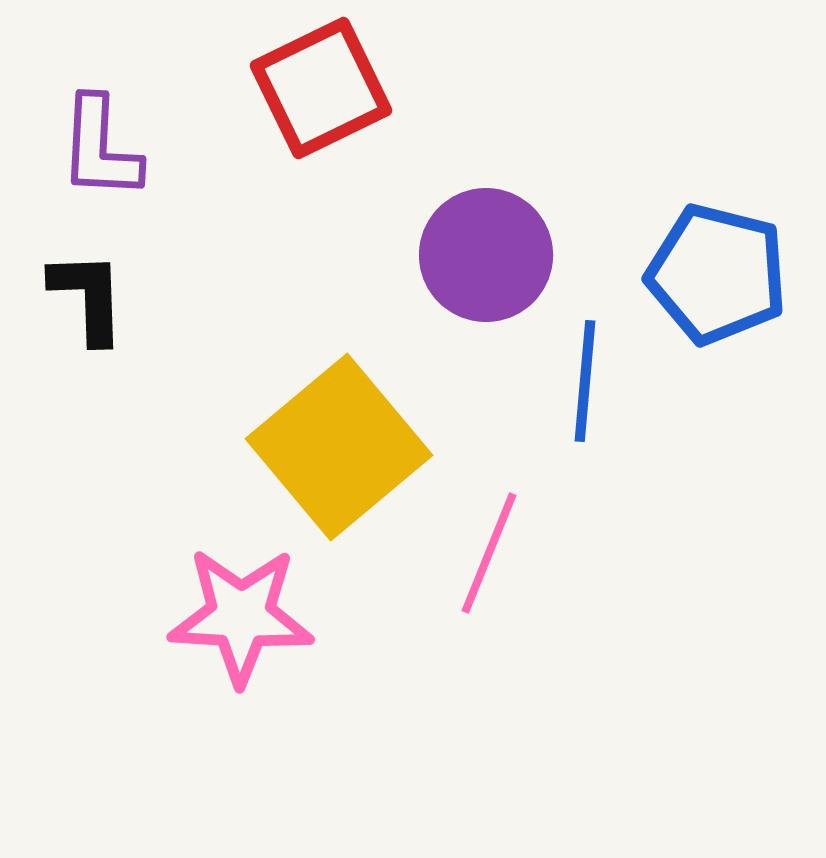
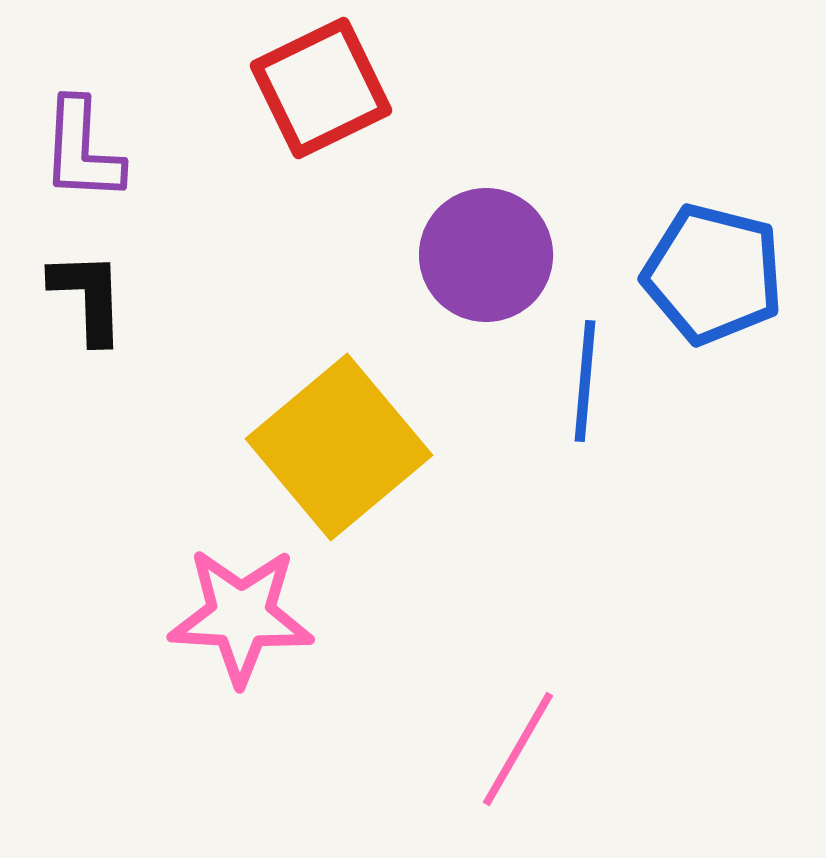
purple L-shape: moved 18 px left, 2 px down
blue pentagon: moved 4 px left
pink line: moved 29 px right, 196 px down; rotated 8 degrees clockwise
